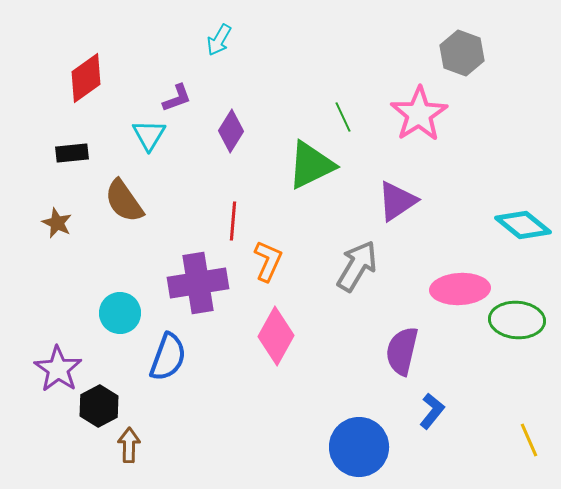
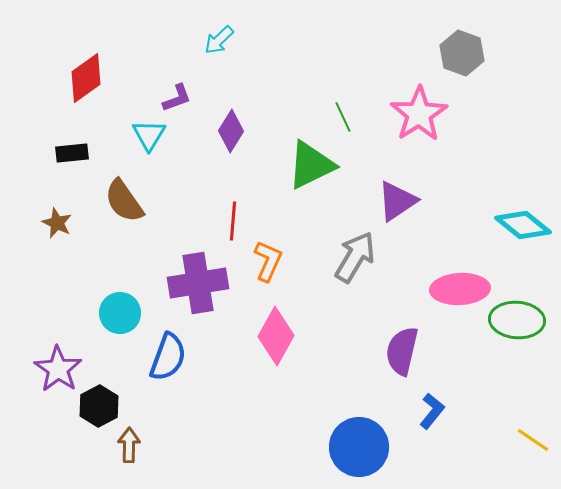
cyan arrow: rotated 16 degrees clockwise
gray arrow: moved 2 px left, 9 px up
yellow line: moved 4 px right; rotated 32 degrees counterclockwise
